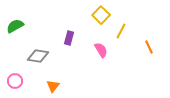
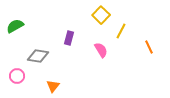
pink circle: moved 2 px right, 5 px up
